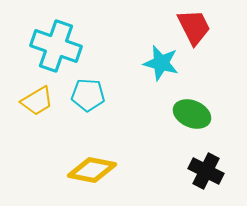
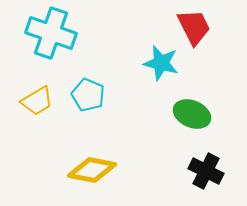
cyan cross: moved 5 px left, 13 px up
cyan pentagon: rotated 20 degrees clockwise
